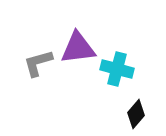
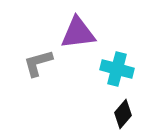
purple triangle: moved 15 px up
black diamond: moved 13 px left
